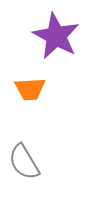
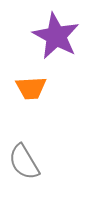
orange trapezoid: moved 1 px right, 1 px up
